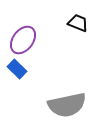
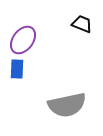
black trapezoid: moved 4 px right, 1 px down
blue rectangle: rotated 48 degrees clockwise
